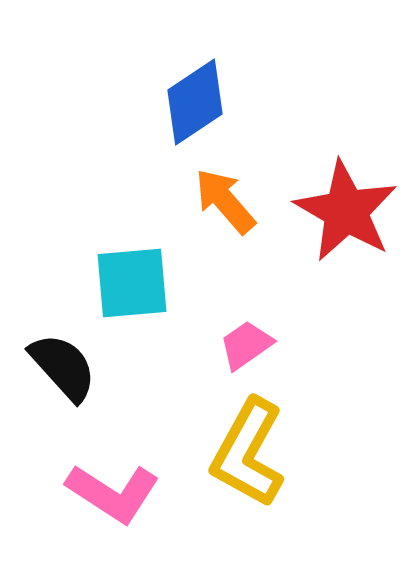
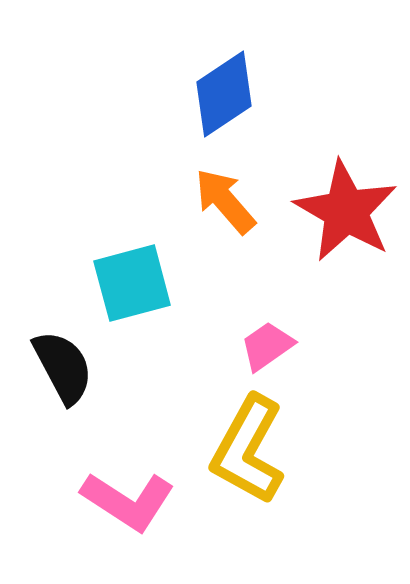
blue diamond: moved 29 px right, 8 px up
cyan square: rotated 10 degrees counterclockwise
pink trapezoid: moved 21 px right, 1 px down
black semicircle: rotated 14 degrees clockwise
yellow L-shape: moved 3 px up
pink L-shape: moved 15 px right, 8 px down
